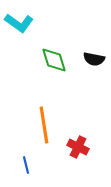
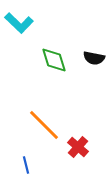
cyan L-shape: rotated 8 degrees clockwise
black semicircle: moved 1 px up
orange line: rotated 36 degrees counterclockwise
red cross: rotated 15 degrees clockwise
